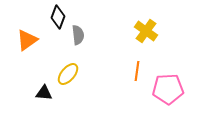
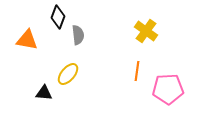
orange triangle: rotated 45 degrees clockwise
